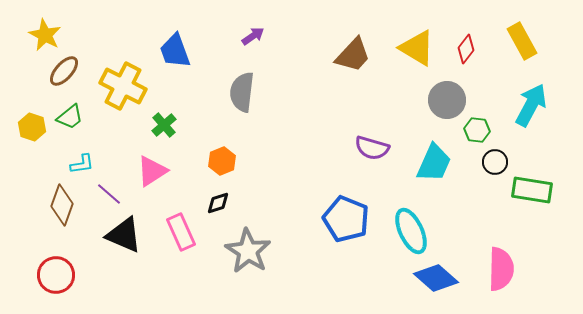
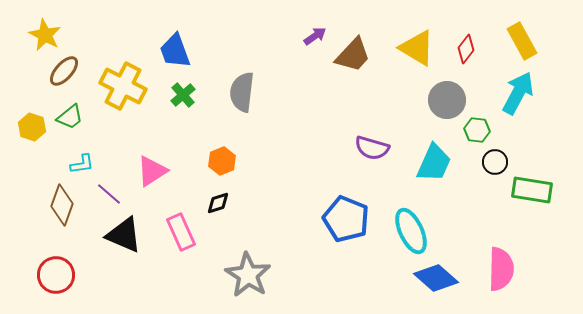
purple arrow: moved 62 px right
cyan arrow: moved 13 px left, 12 px up
green cross: moved 19 px right, 30 px up
gray star: moved 24 px down
